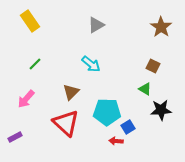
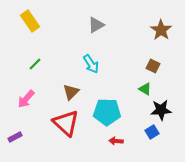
brown star: moved 3 px down
cyan arrow: rotated 18 degrees clockwise
blue square: moved 24 px right, 5 px down
